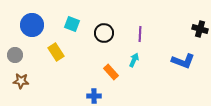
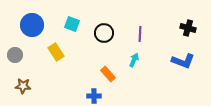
black cross: moved 12 px left, 1 px up
orange rectangle: moved 3 px left, 2 px down
brown star: moved 2 px right, 5 px down
